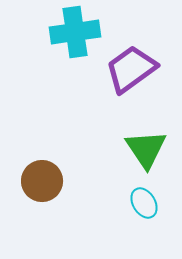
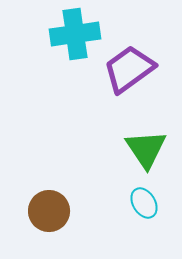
cyan cross: moved 2 px down
purple trapezoid: moved 2 px left
brown circle: moved 7 px right, 30 px down
